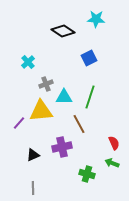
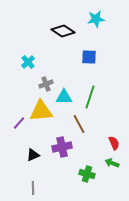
cyan star: rotated 12 degrees counterclockwise
blue square: moved 1 px up; rotated 28 degrees clockwise
